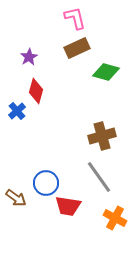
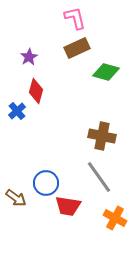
brown cross: rotated 28 degrees clockwise
